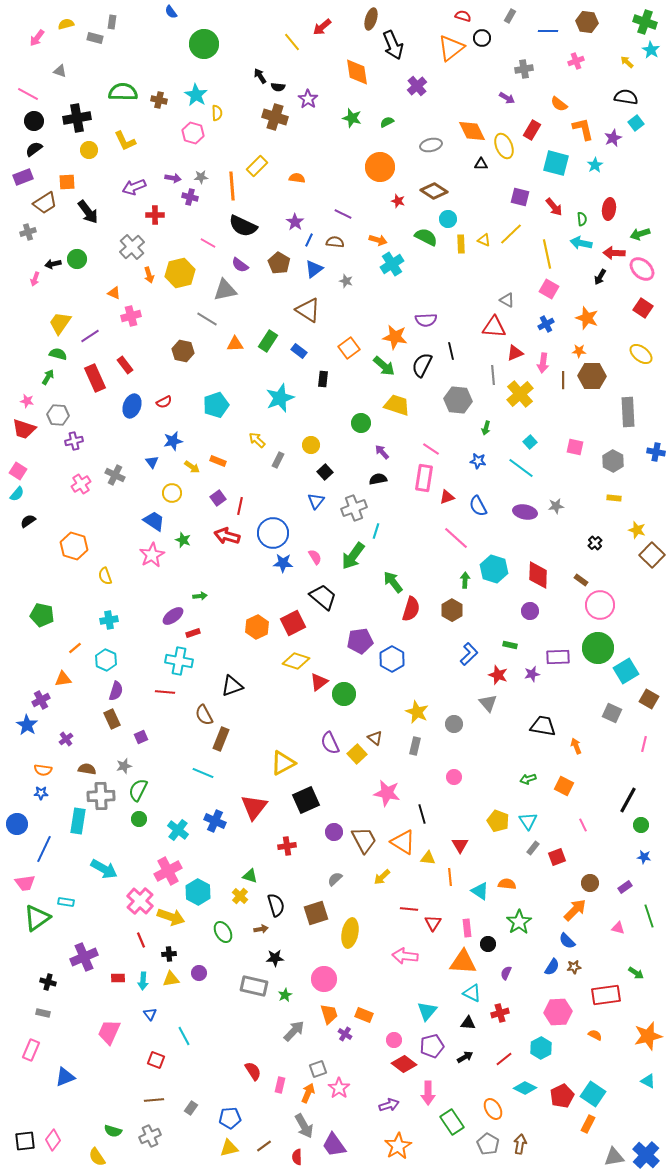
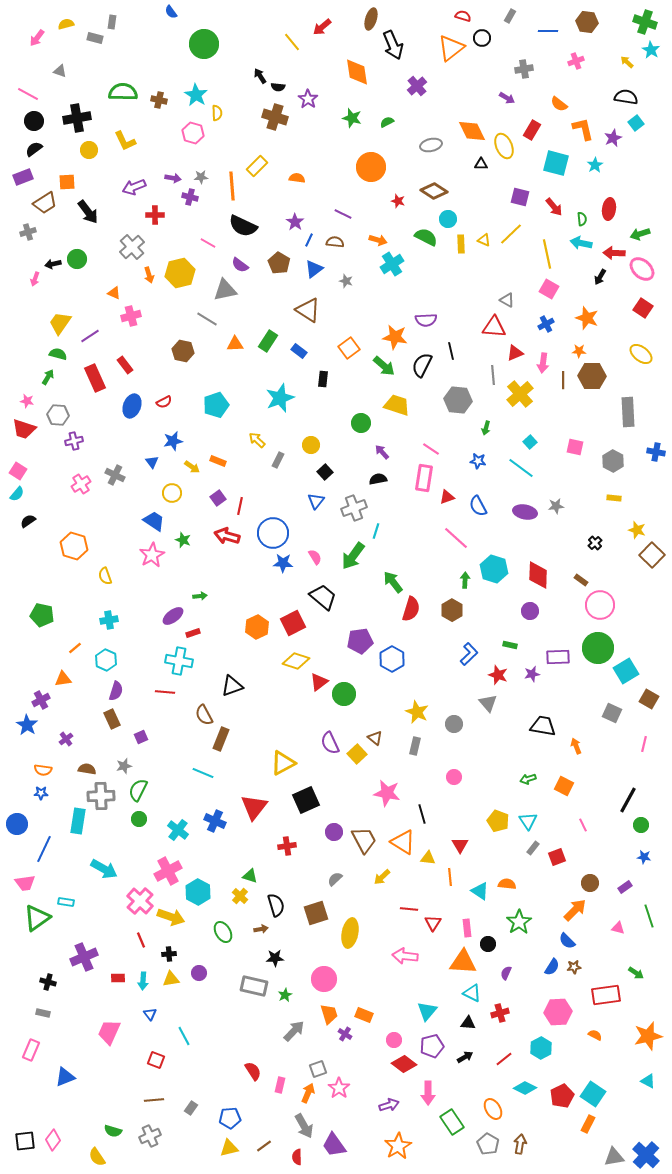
orange circle at (380, 167): moved 9 px left
